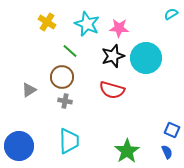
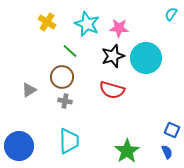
cyan semicircle: rotated 24 degrees counterclockwise
